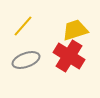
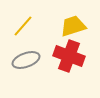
yellow trapezoid: moved 2 px left, 4 px up
red cross: rotated 12 degrees counterclockwise
